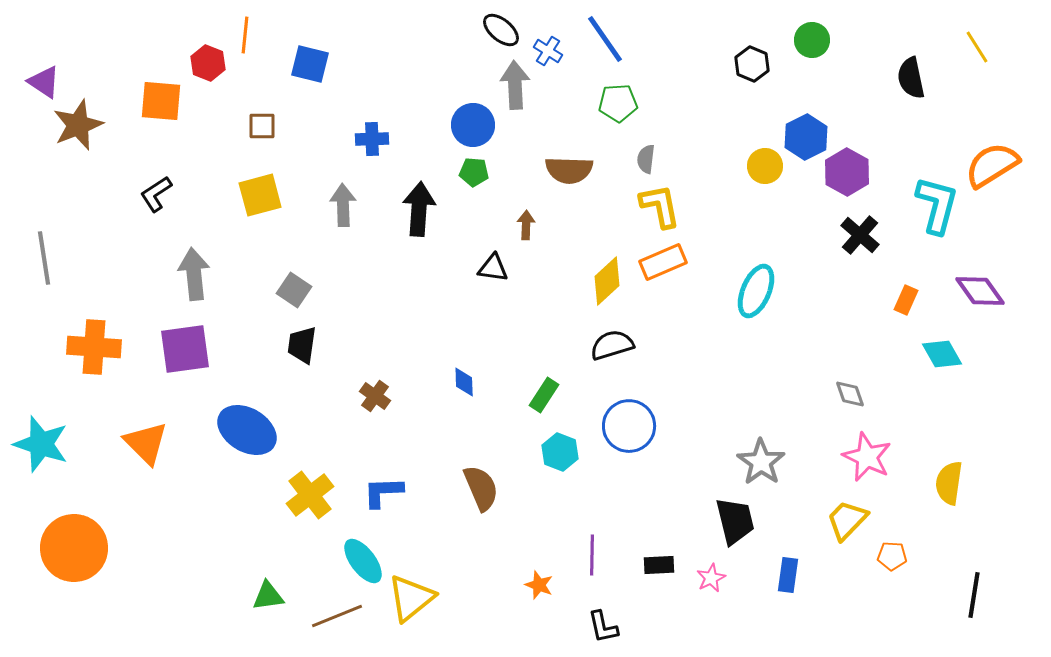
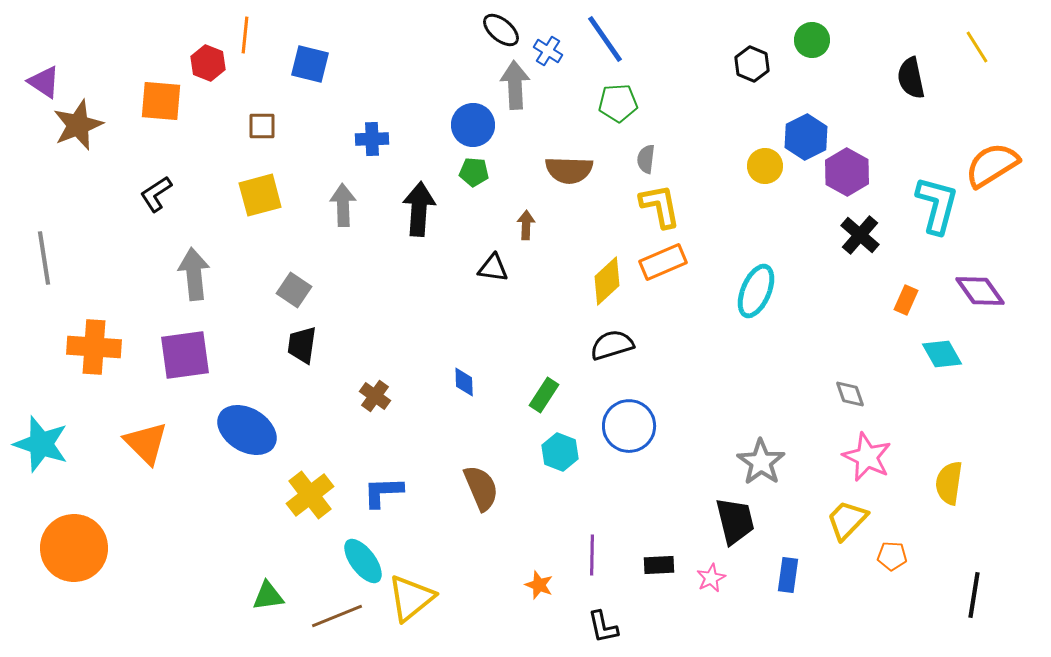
purple square at (185, 349): moved 6 px down
